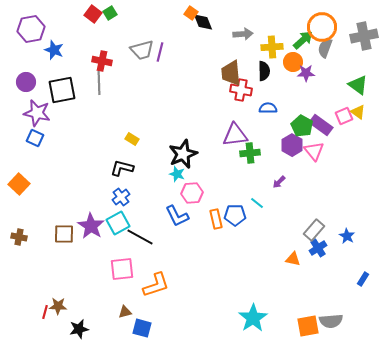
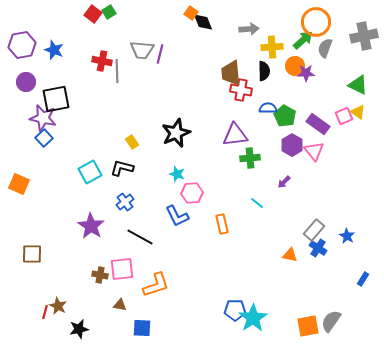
green square at (110, 13): moved 1 px left, 1 px up
orange circle at (322, 27): moved 6 px left, 5 px up
purple hexagon at (31, 29): moved 9 px left, 16 px down
gray arrow at (243, 34): moved 6 px right, 5 px up
gray trapezoid at (142, 50): rotated 20 degrees clockwise
purple line at (160, 52): moved 2 px down
orange circle at (293, 62): moved 2 px right, 4 px down
gray line at (99, 83): moved 18 px right, 12 px up
green triangle at (358, 85): rotated 10 degrees counterclockwise
black square at (62, 90): moved 6 px left, 9 px down
purple star at (37, 113): moved 6 px right, 5 px down
purple rectangle at (321, 125): moved 3 px left, 1 px up
green pentagon at (302, 126): moved 17 px left, 10 px up
blue square at (35, 138): moved 9 px right; rotated 24 degrees clockwise
yellow rectangle at (132, 139): moved 3 px down; rotated 24 degrees clockwise
green cross at (250, 153): moved 5 px down
black star at (183, 154): moved 7 px left, 21 px up
purple arrow at (279, 182): moved 5 px right
orange square at (19, 184): rotated 20 degrees counterclockwise
blue cross at (121, 197): moved 4 px right, 5 px down
blue pentagon at (235, 215): moved 95 px down
orange rectangle at (216, 219): moved 6 px right, 5 px down
cyan square at (118, 223): moved 28 px left, 51 px up
brown square at (64, 234): moved 32 px left, 20 px down
brown cross at (19, 237): moved 81 px right, 38 px down
blue cross at (318, 248): rotated 24 degrees counterclockwise
orange triangle at (293, 259): moved 3 px left, 4 px up
brown star at (58, 306): rotated 24 degrees clockwise
brown triangle at (125, 312): moved 5 px left, 7 px up; rotated 24 degrees clockwise
gray semicircle at (331, 321): rotated 130 degrees clockwise
blue square at (142, 328): rotated 12 degrees counterclockwise
